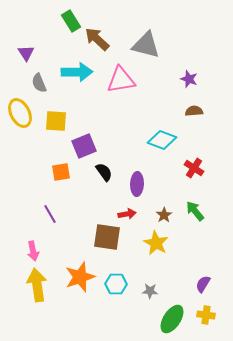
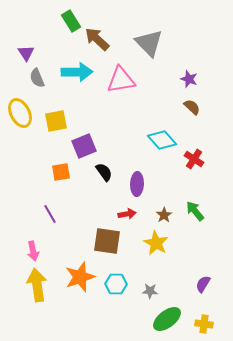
gray triangle: moved 3 px right, 2 px up; rotated 32 degrees clockwise
gray semicircle: moved 2 px left, 5 px up
brown semicircle: moved 2 px left, 4 px up; rotated 48 degrees clockwise
yellow square: rotated 15 degrees counterclockwise
cyan diamond: rotated 28 degrees clockwise
red cross: moved 9 px up
brown square: moved 4 px down
yellow cross: moved 2 px left, 9 px down
green ellipse: moved 5 px left; rotated 20 degrees clockwise
